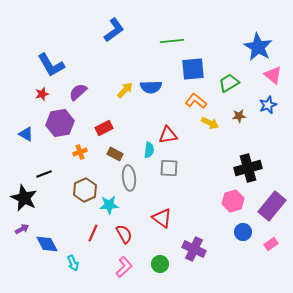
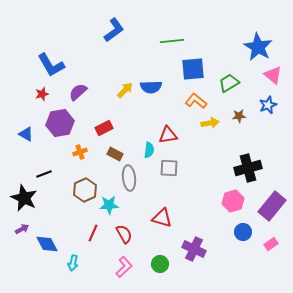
yellow arrow at (210, 123): rotated 36 degrees counterclockwise
red triangle at (162, 218): rotated 20 degrees counterclockwise
cyan arrow at (73, 263): rotated 35 degrees clockwise
